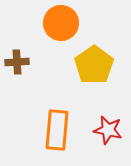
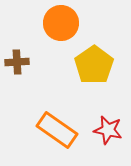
orange rectangle: rotated 60 degrees counterclockwise
